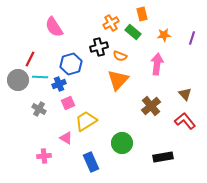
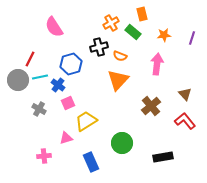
cyan line: rotated 14 degrees counterclockwise
blue cross: moved 1 px left, 1 px down; rotated 32 degrees counterclockwise
pink triangle: rotated 48 degrees counterclockwise
